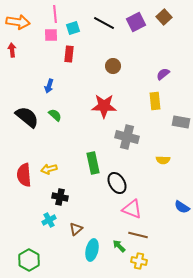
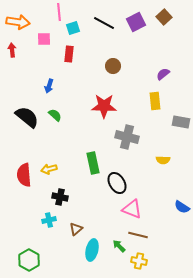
pink line: moved 4 px right, 2 px up
pink square: moved 7 px left, 4 px down
cyan cross: rotated 16 degrees clockwise
